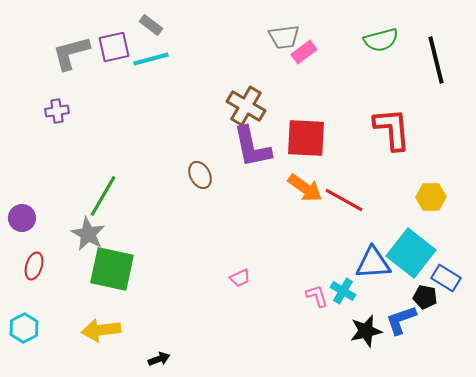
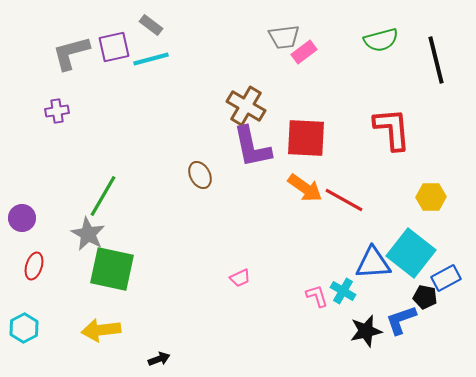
blue rectangle: rotated 60 degrees counterclockwise
